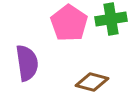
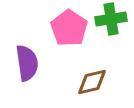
pink pentagon: moved 5 px down
brown diamond: rotated 28 degrees counterclockwise
